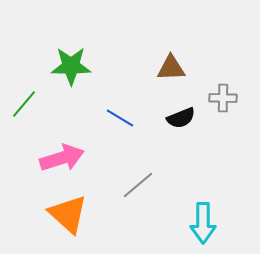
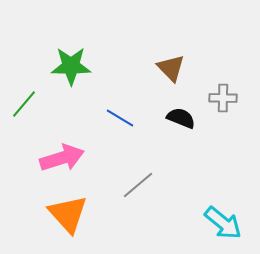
brown triangle: rotated 48 degrees clockwise
black semicircle: rotated 136 degrees counterclockwise
orange triangle: rotated 6 degrees clockwise
cyan arrow: moved 20 px right; rotated 51 degrees counterclockwise
